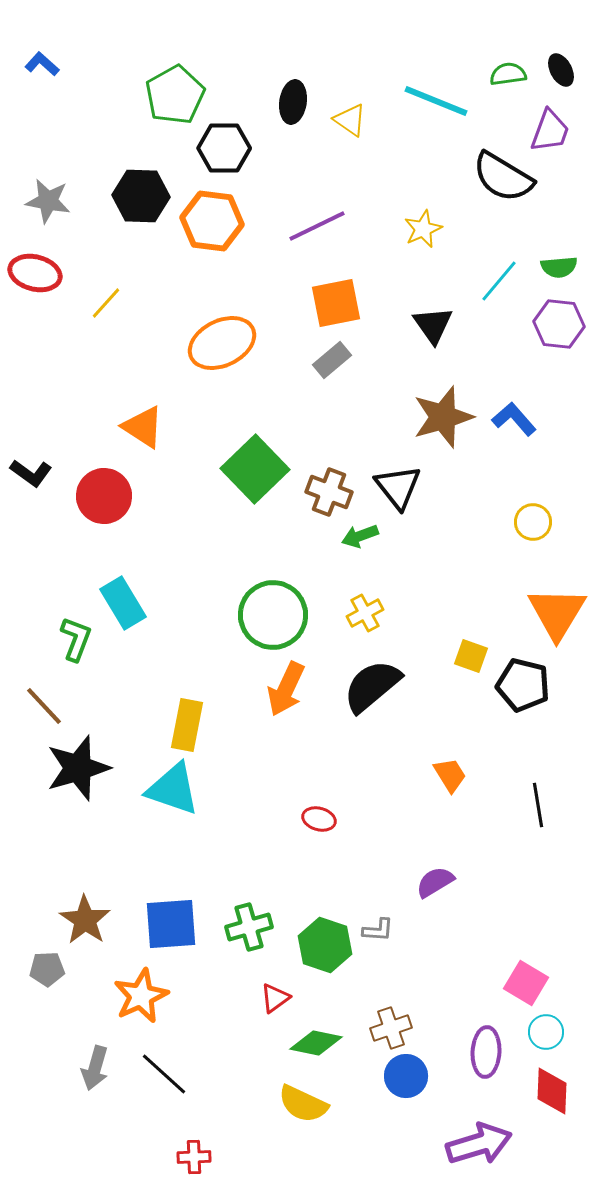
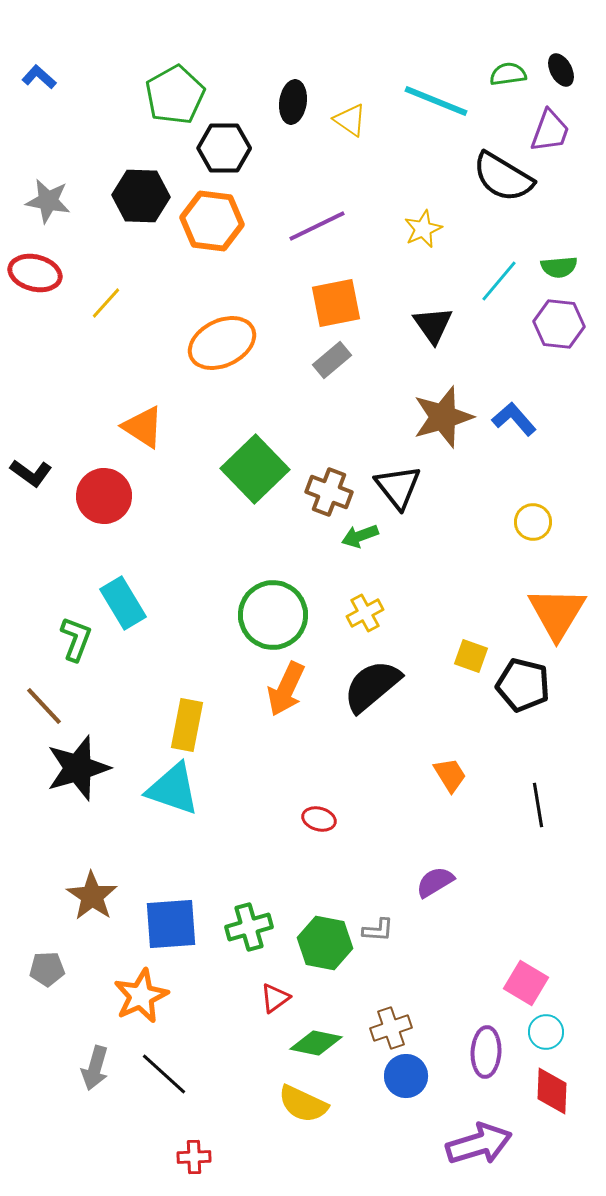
blue L-shape at (42, 64): moved 3 px left, 13 px down
brown star at (85, 920): moved 7 px right, 24 px up
green hexagon at (325, 945): moved 2 px up; rotated 8 degrees counterclockwise
